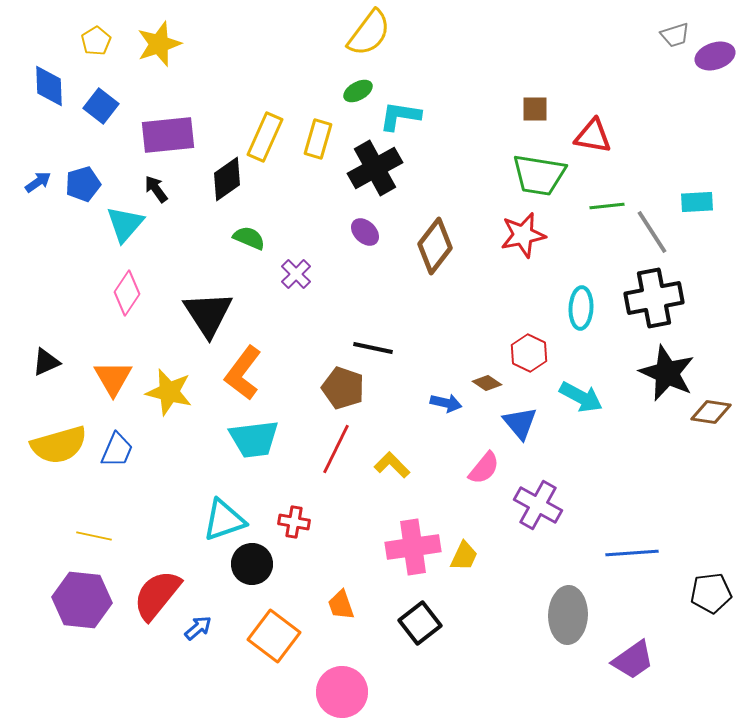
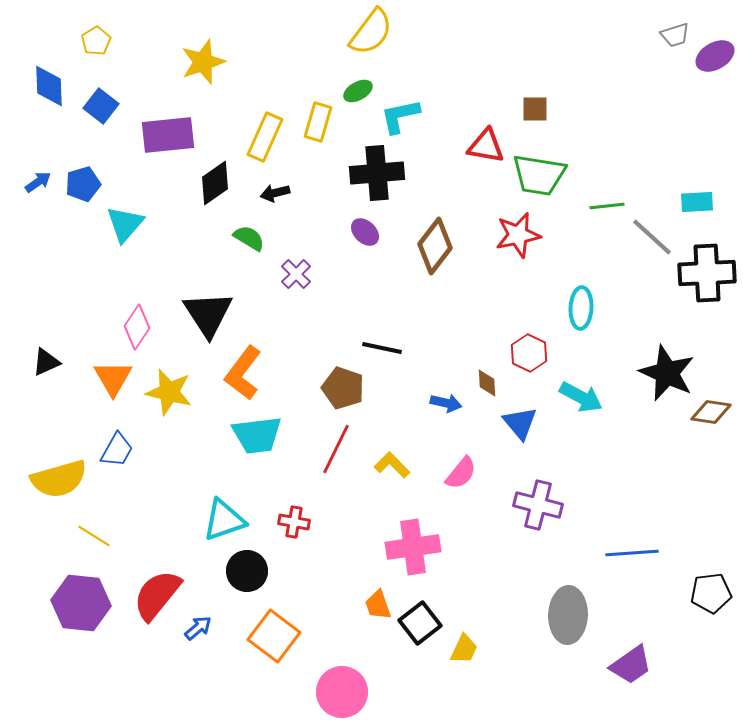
yellow semicircle at (369, 33): moved 2 px right, 1 px up
yellow star at (159, 44): moved 44 px right, 18 px down
purple ellipse at (715, 56): rotated 12 degrees counterclockwise
cyan L-shape at (400, 116): rotated 21 degrees counterclockwise
red triangle at (593, 136): moved 107 px left, 10 px down
yellow rectangle at (318, 139): moved 17 px up
black cross at (375, 168): moved 2 px right, 5 px down; rotated 24 degrees clockwise
black diamond at (227, 179): moved 12 px left, 4 px down
black arrow at (156, 189): moved 119 px right, 4 px down; rotated 68 degrees counterclockwise
gray line at (652, 232): moved 5 px down; rotated 15 degrees counterclockwise
red star at (523, 235): moved 5 px left
green semicircle at (249, 238): rotated 8 degrees clockwise
pink diamond at (127, 293): moved 10 px right, 34 px down
black cross at (654, 298): moved 53 px right, 25 px up; rotated 8 degrees clockwise
black line at (373, 348): moved 9 px right
brown diamond at (487, 383): rotated 52 degrees clockwise
cyan trapezoid at (254, 439): moved 3 px right, 4 px up
yellow semicircle at (59, 445): moved 34 px down
blue trapezoid at (117, 450): rotated 6 degrees clockwise
pink semicircle at (484, 468): moved 23 px left, 5 px down
purple cross at (538, 505): rotated 15 degrees counterclockwise
yellow line at (94, 536): rotated 20 degrees clockwise
yellow trapezoid at (464, 556): moved 93 px down
black circle at (252, 564): moved 5 px left, 7 px down
purple hexagon at (82, 600): moved 1 px left, 3 px down
orange trapezoid at (341, 605): moved 37 px right
purple trapezoid at (633, 660): moved 2 px left, 5 px down
